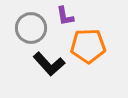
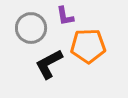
black L-shape: rotated 104 degrees clockwise
